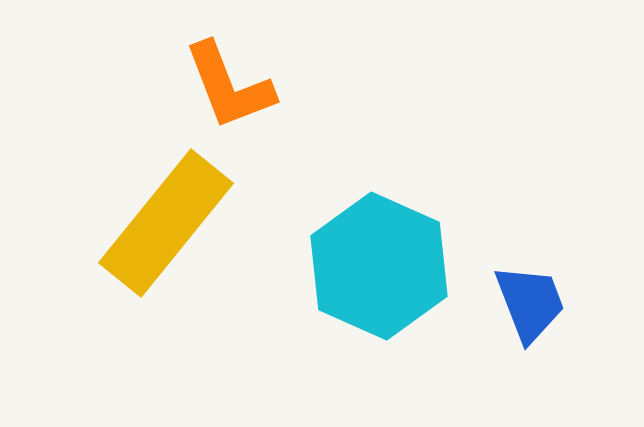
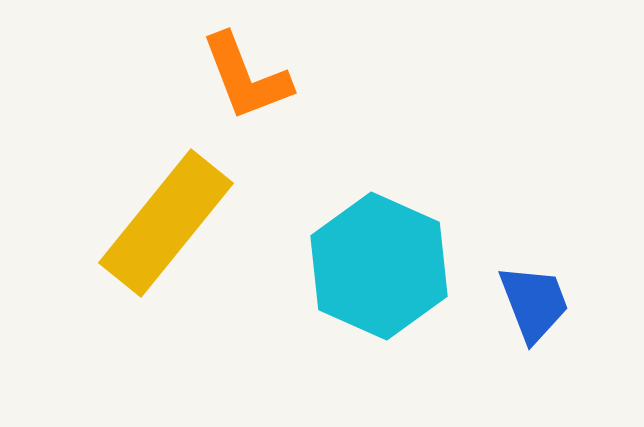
orange L-shape: moved 17 px right, 9 px up
blue trapezoid: moved 4 px right
